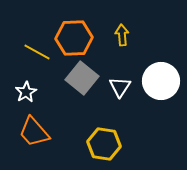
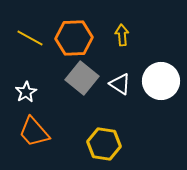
yellow line: moved 7 px left, 14 px up
white triangle: moved 3 px up; rotated 30 degrees counterclockwise
